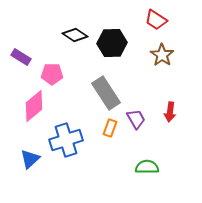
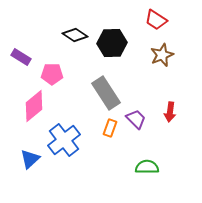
brown star: rotated 15 degrees clockwise
purple trapezoid: rotated 15 degrees counterclockwise
blue cross: moved 2 px left; rotated 20 degrees counterclockwise
